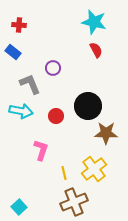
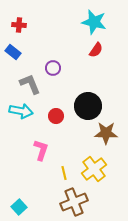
red semicircle: rotated 63 degrees clockwise
